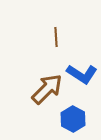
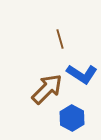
brown line: moved 4 px right, 2 px down; rotated 12 degrees counterclockwise
blue hexagon: moved 1 px left, 1 px up
